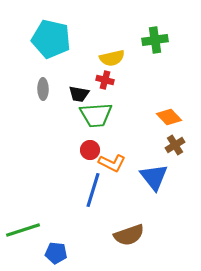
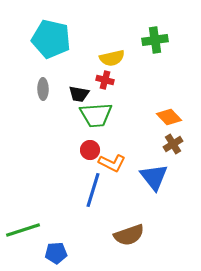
brown cross: moved 2 px left, 1 px up
blue pentagon: rotated 10 degrees counterclockwise
